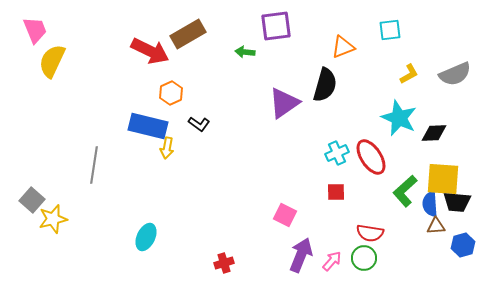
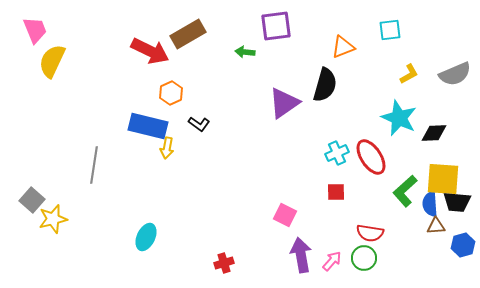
purple arrow: rotated 32 degrees counterclockwise
